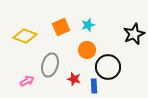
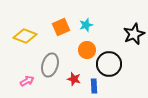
cyan star: moved 2 px left
black circle: moved 1 px right, 3 px up
